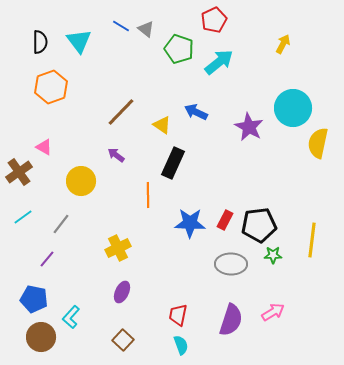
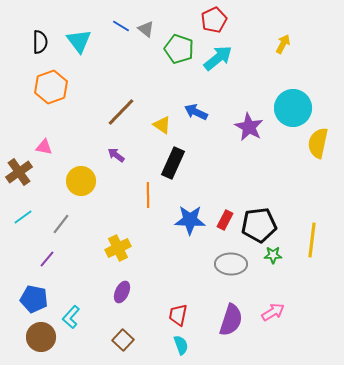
cyan arrow: moved 1 px left, 4 px up
pink triangle: rotated 18 degrees counterclockwise
blue star: moved 3 px up
